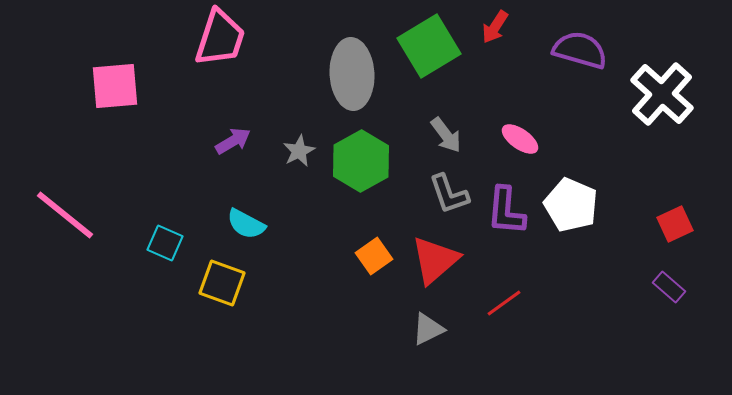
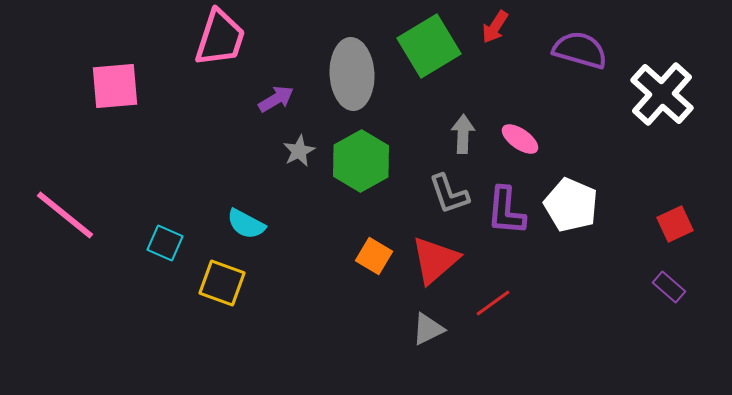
gray arrow: moved 17 px right, 1 px up; rotated 141 degrees counterclockwise
purple arrow: moved 43 px right, 42 px up
orange square: rotated 24 degrees counterclockwise
red line: moved 11 px left
